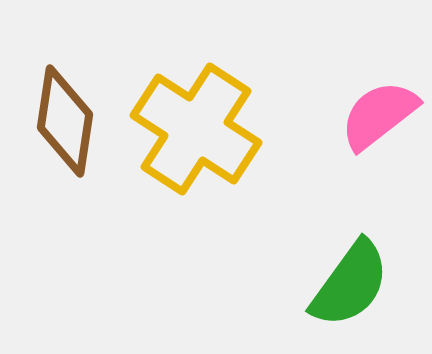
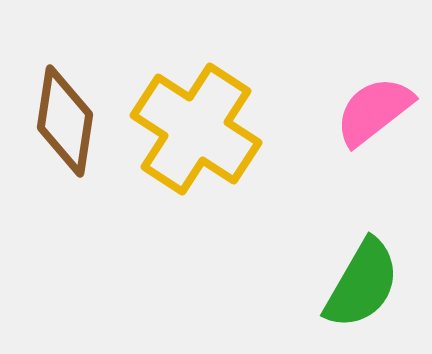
pink semicircle: moved 5 px left, 4 px up
green semicircle: moved 12 px right; rotated 6 degrees counterclockwise
